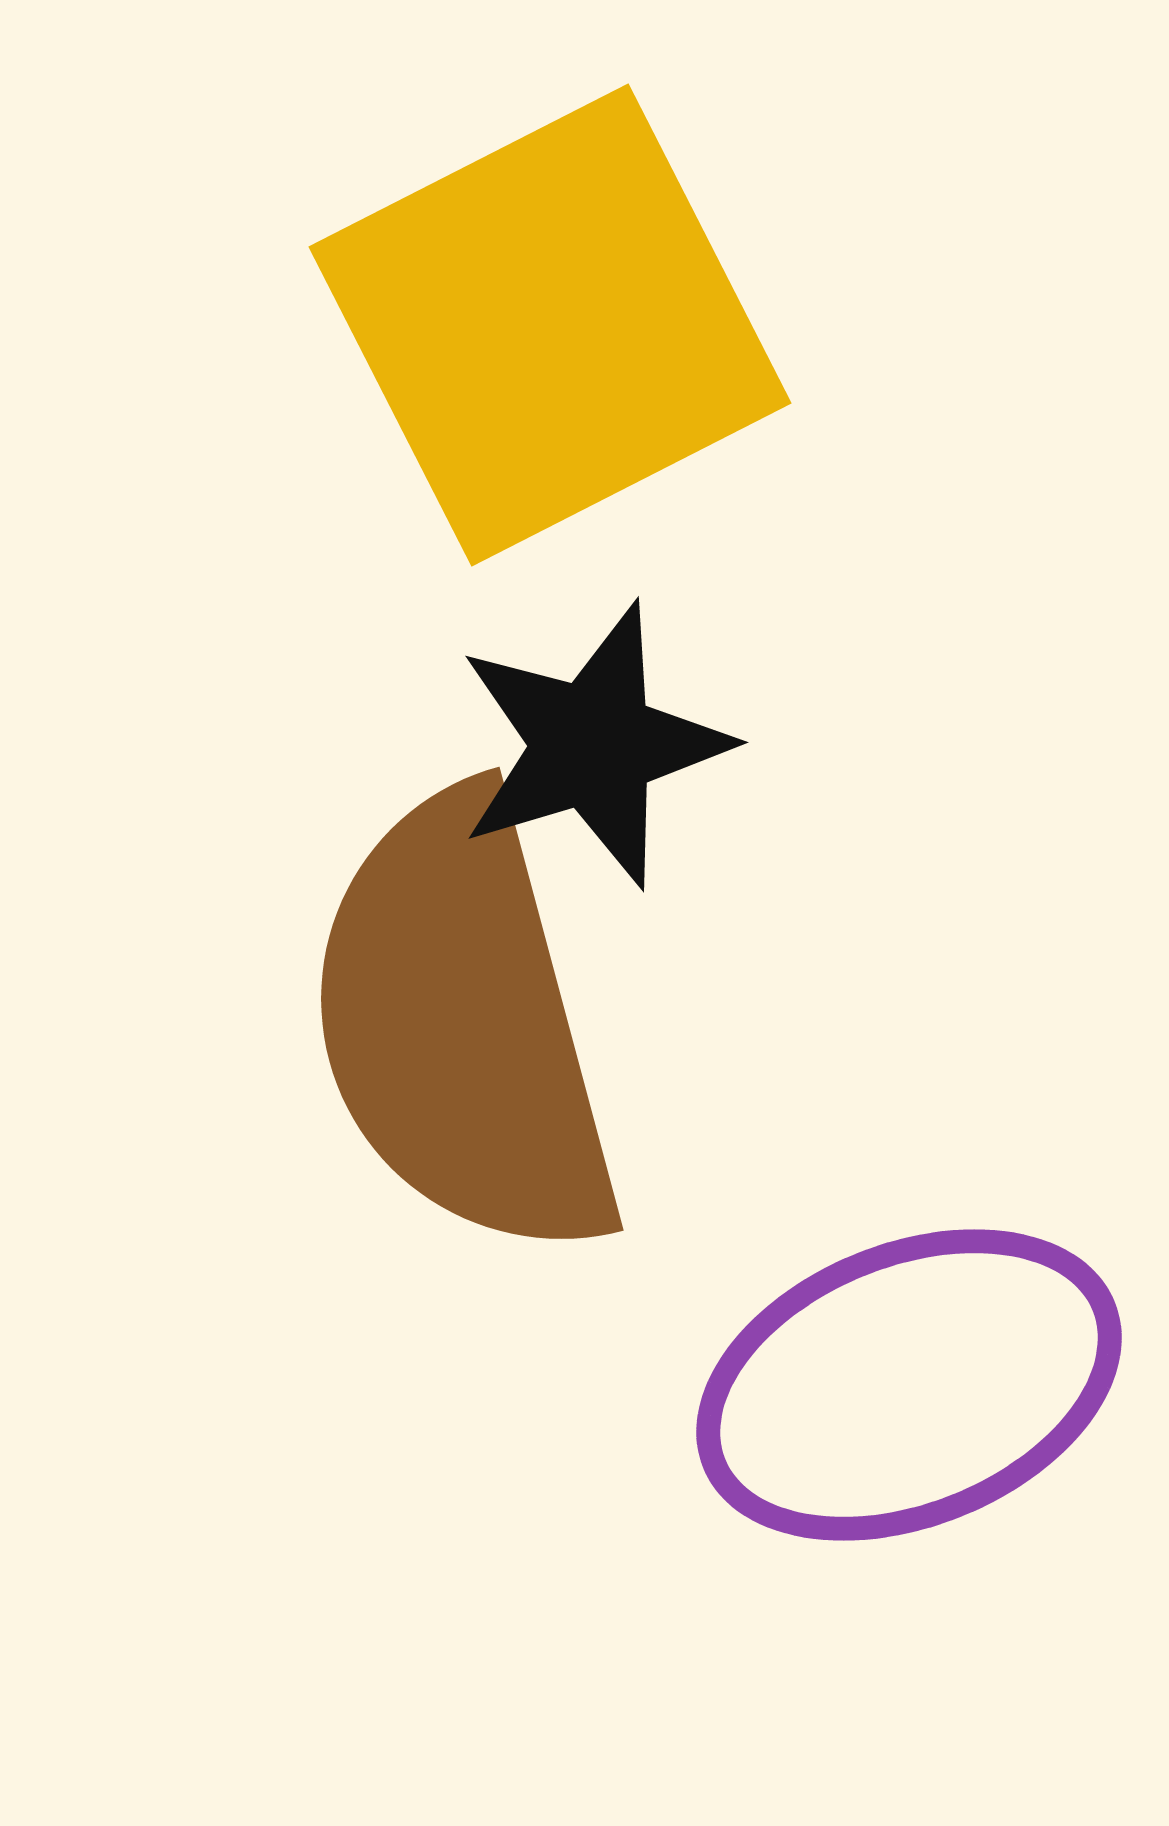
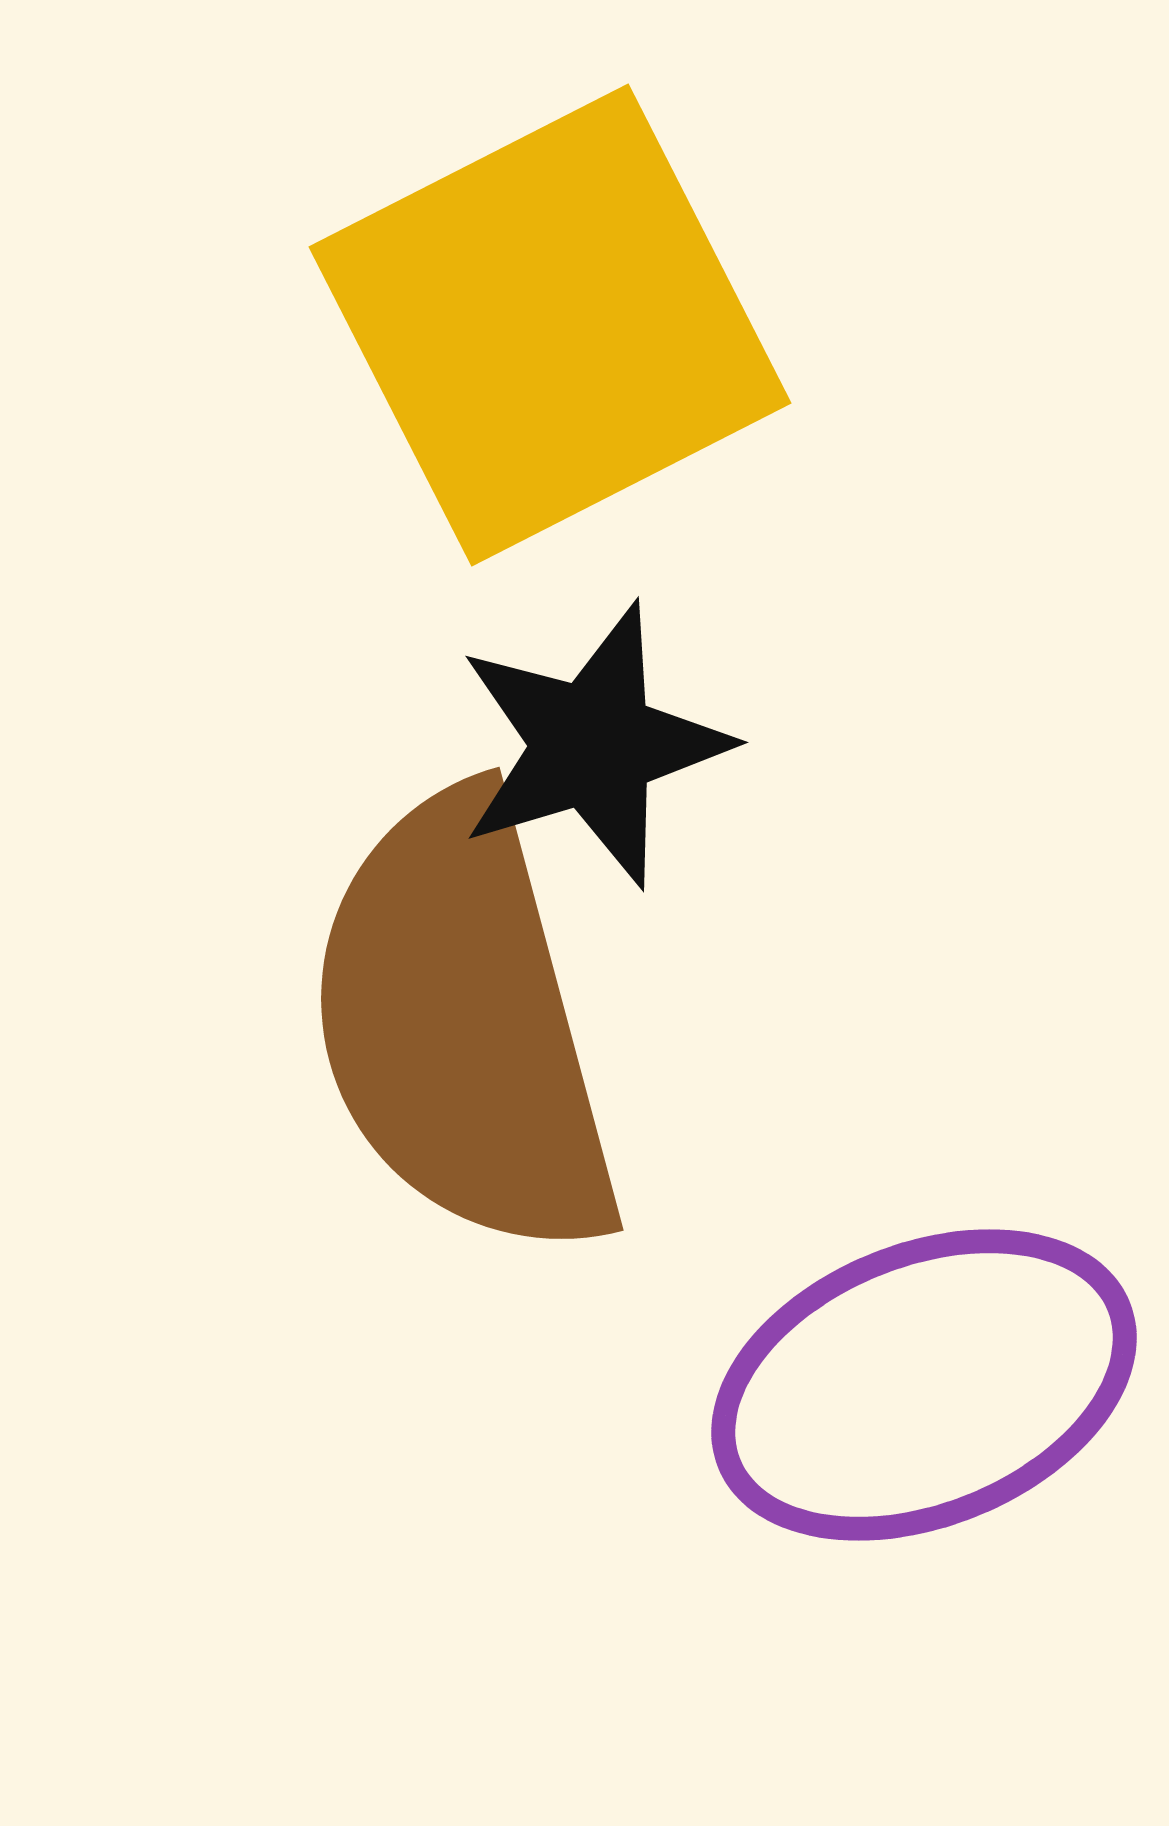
purple ellipse: moved 15 px right
